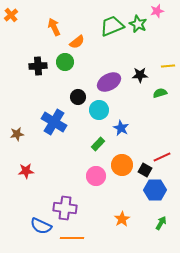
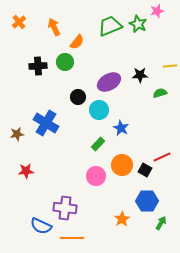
orange cross: moved 8 px right, 7 px down
green trapezoid: moved 2 px left
orange semicircle: rotated 14 degrees counterclockwise
yellow line: moved 2 px right
blue cross: moved 8 px left, 1 px down
blue hexagon: moved 8 px left, 11 px down
